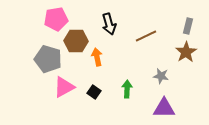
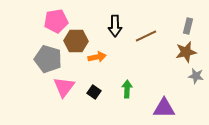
pink pentagon: moved 2 px down
black arrow: moved 6 px right, 2 px down; rotated 15 degrees clockwise
brown star: rotated 20 degrees clockwise
orange arrow: rotated 90 degrees clockwise
gray star: moved 35 px right
pink triangle: rotated 25 degrees counterclockwise
